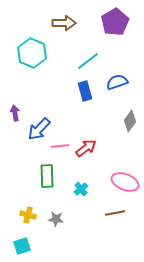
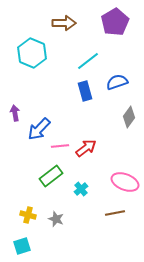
gray diamond: moved 1 px left, 4 px up
green rectangle: moved 4 px right; rotated 55 degrees clockwise
gray star: rotated 14 degrees clockwise
